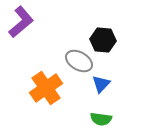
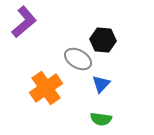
purple L-shape: moved 3 px right
gray ellipse: moved 1 px left, 2 px up
